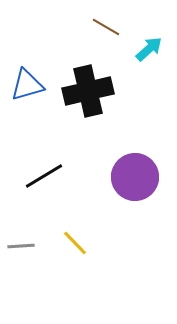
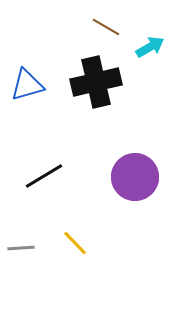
cyan arrow: moved 1 px right, 2 px up; rotated 12 degrees clockwise
black cross: moved 8 px right, 9 px up
gray line: moved 2 px down
